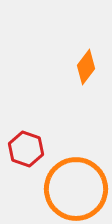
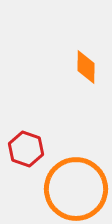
orange diamond: rotated 36 degrees counterclockwise
